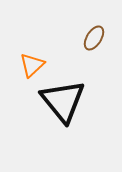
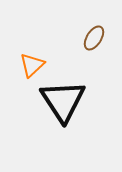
black triangle: rotated 6 degrees clockwise
